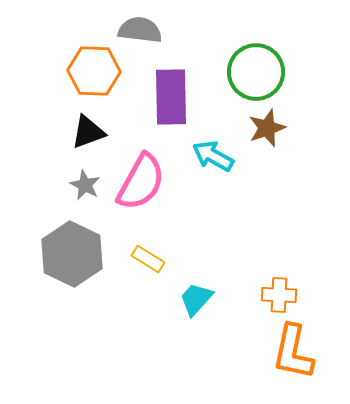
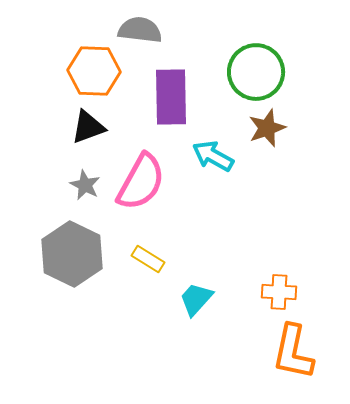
black triangle: moved 5 px up
orange cross: moved 3 px up
